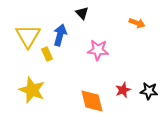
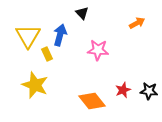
orange arrow: rotated 49 degrees counterclockwise
yellow star: moved 3 px right, 5 px up
orange diamond: rotated 24 degrees counterclockwise
